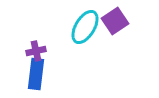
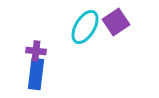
purple square: moved 1 px right, 1 px down
purple cross: rotated 18 degrees clockwise
